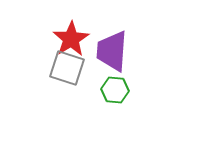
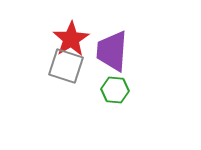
gray square: moved 1 px left, 2 px up
